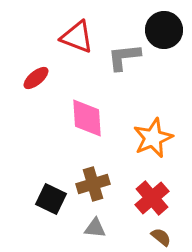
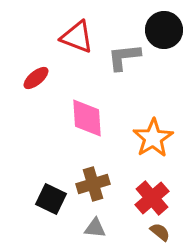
orange star: rotated 9 degrees counterclockwise
brown semicircle: moved 1 px left, 5 px up
